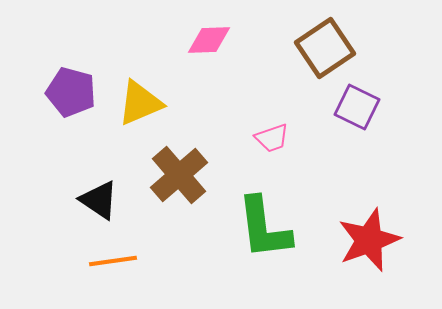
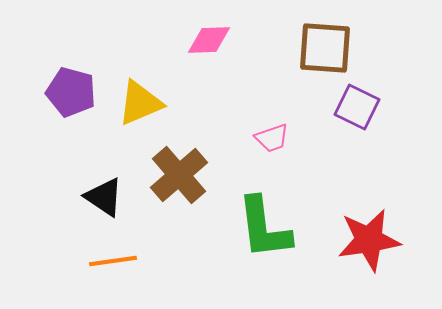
brown square: rotated 38 degrees clockwise
black triangle: moved 5 px right, 3 px up
red star: rotated 12 degrees clockwise
